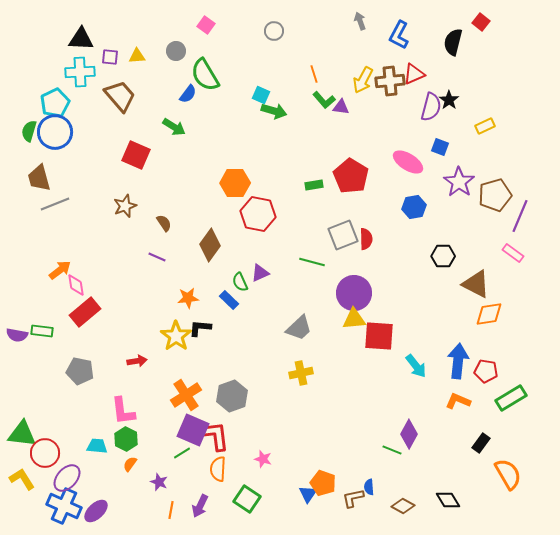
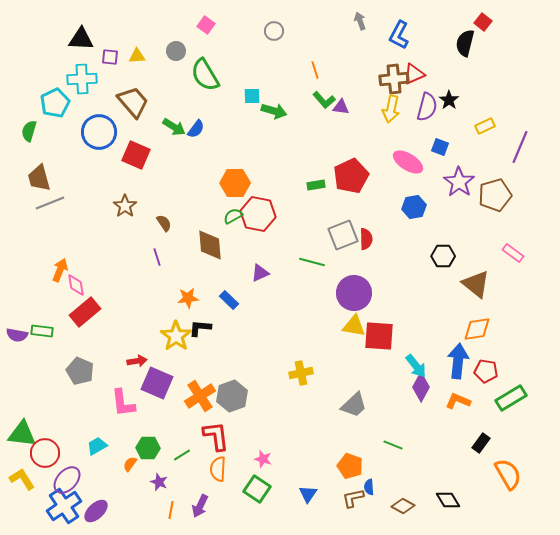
red square at (481, 22): moved 2 px right
black semicircle at (453, 42): moved 12 px right, 1 px down
cyan cross at (80, 72): moved 2 px right, 7 px down
orange line at (314, 74): moved 1 px right, 4 px up
yellow arrow at (363, 80): moved 28 px right, 29 px down; rotated 16 degrees counterclockwise
brown cross at (390, 81): moved 4 px right, 2 px up
blue semicircle at (188, 94): moved 8 px right, 35 px down
cyan square at (261, 95): moved 9 px left, 1 px down; rotated 24 degrees counterclockwise
brown trapezoid at (120, 96): moved 13 px right, 6 px down
purple semicircle at (431, 107): moved 4 px left
blue circle at (55, 132): moved 44 px right
red pentagon at (351, 176): rotated 16 degrees clockwise
green rectangle at (314, 185): moved 2 px right
gray line at (55, 204): moved 5 px left, 1 px up
brown star at (125, 206): rotated 15 degrees counterclockwise
purple line at (520, 216): moved 69 px up
brown diamond at (210, 245): rotated 40 degrees counterclockwise
purple line at (157, 257): rotated 48 degrees clockwise
orange arrow at (60, 270): rotated 30 degrees counterclockwise
green semicircle at (240, 282): moved 7 px left, 66 px up; rotated 84 degrees clockwise
brown triangle at (476, 284): rotated 12 degrees clockwise
orange diamond at (489, 314): moved 12 px left, 15 px down
yellow triangle at (354, 319): moved 7 px down; rotated 15 degrees clockwise
gray trapezoid at (299, 328): moved 55 px right, 77 px down
gray pentagon at (80, 371): rotated 12 degrees clockwise
orange cross at (186, 395): moved 14 px right, 1 px down
pink L-shape at (123, 411): moved 8 px up
purple square at (193, 430): moved 36 px left, 47 px up
purple diamond at (409, 434): moved 12 px right, 47 px up
green hexagon at (126, 439): moved 22 px right, 9 px down; rotated 25 degrees counterclockwise
cyan trapezoid at (97, 446): rotated 35 degrees counterclockwise
green line at (392, 450): moved 1 px right, 5 px up
green line at (182, 453): moved 2 px down
purple ellipse at (67, 478): moved 2 px down
orange pentagon at (323, 483): moved 27 px right, 17 px up
green square at (247, 499): moved 10 px right, 10 px up
blue cross at (64, 506): rotated 32 degrees clockwise
